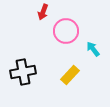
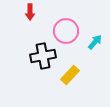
red arrow: moved 13 px left; rotated 21 degrees counterclockwise
cyan arrow: moved 2 px right, 7 px up; rotated 77 degrees clockwise
black cross: moved 20 px right, 16 px up
